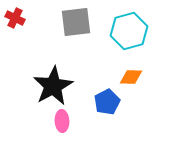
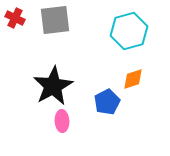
gray square: moved 21 px left, 2 px up
orange diamond: moved 2 px right, 2 px down; rotated 20 degrees counterclockwise
